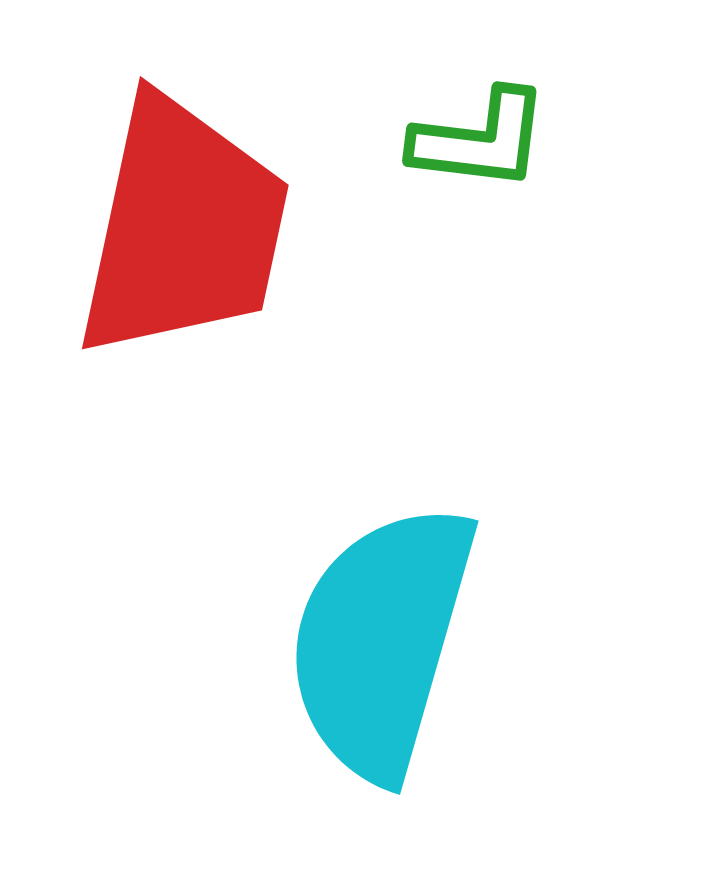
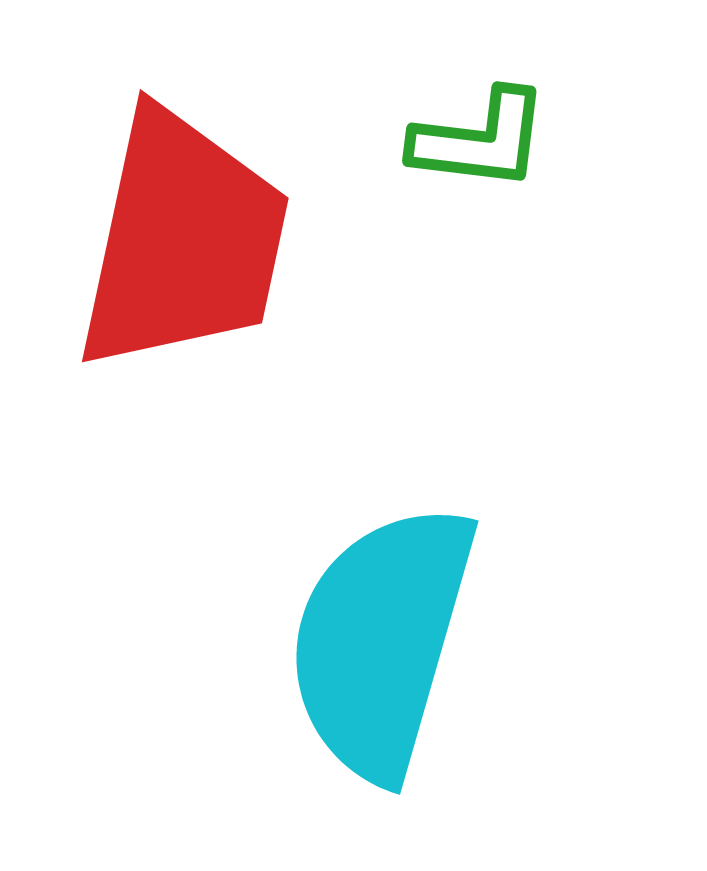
red trapezoid: moved 13 px down
